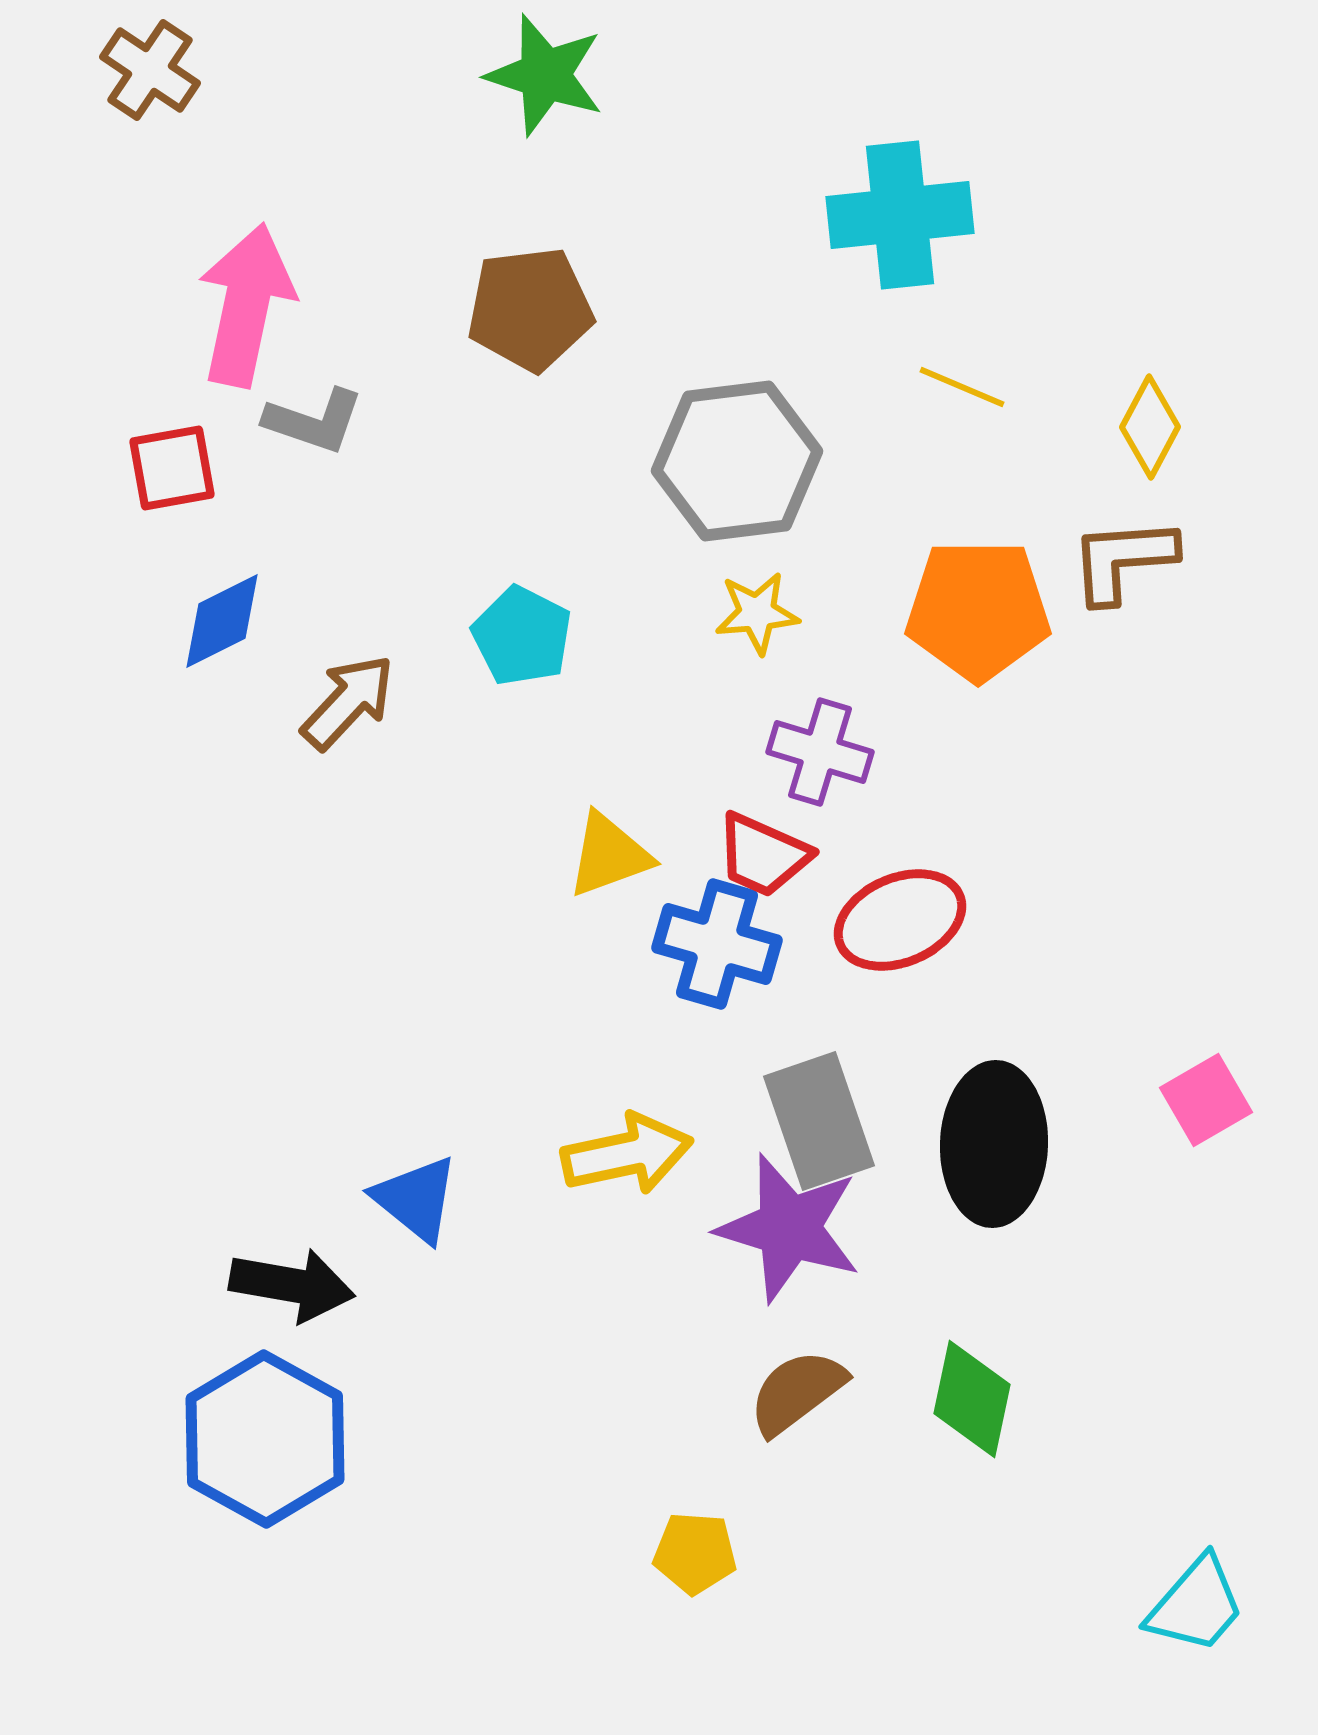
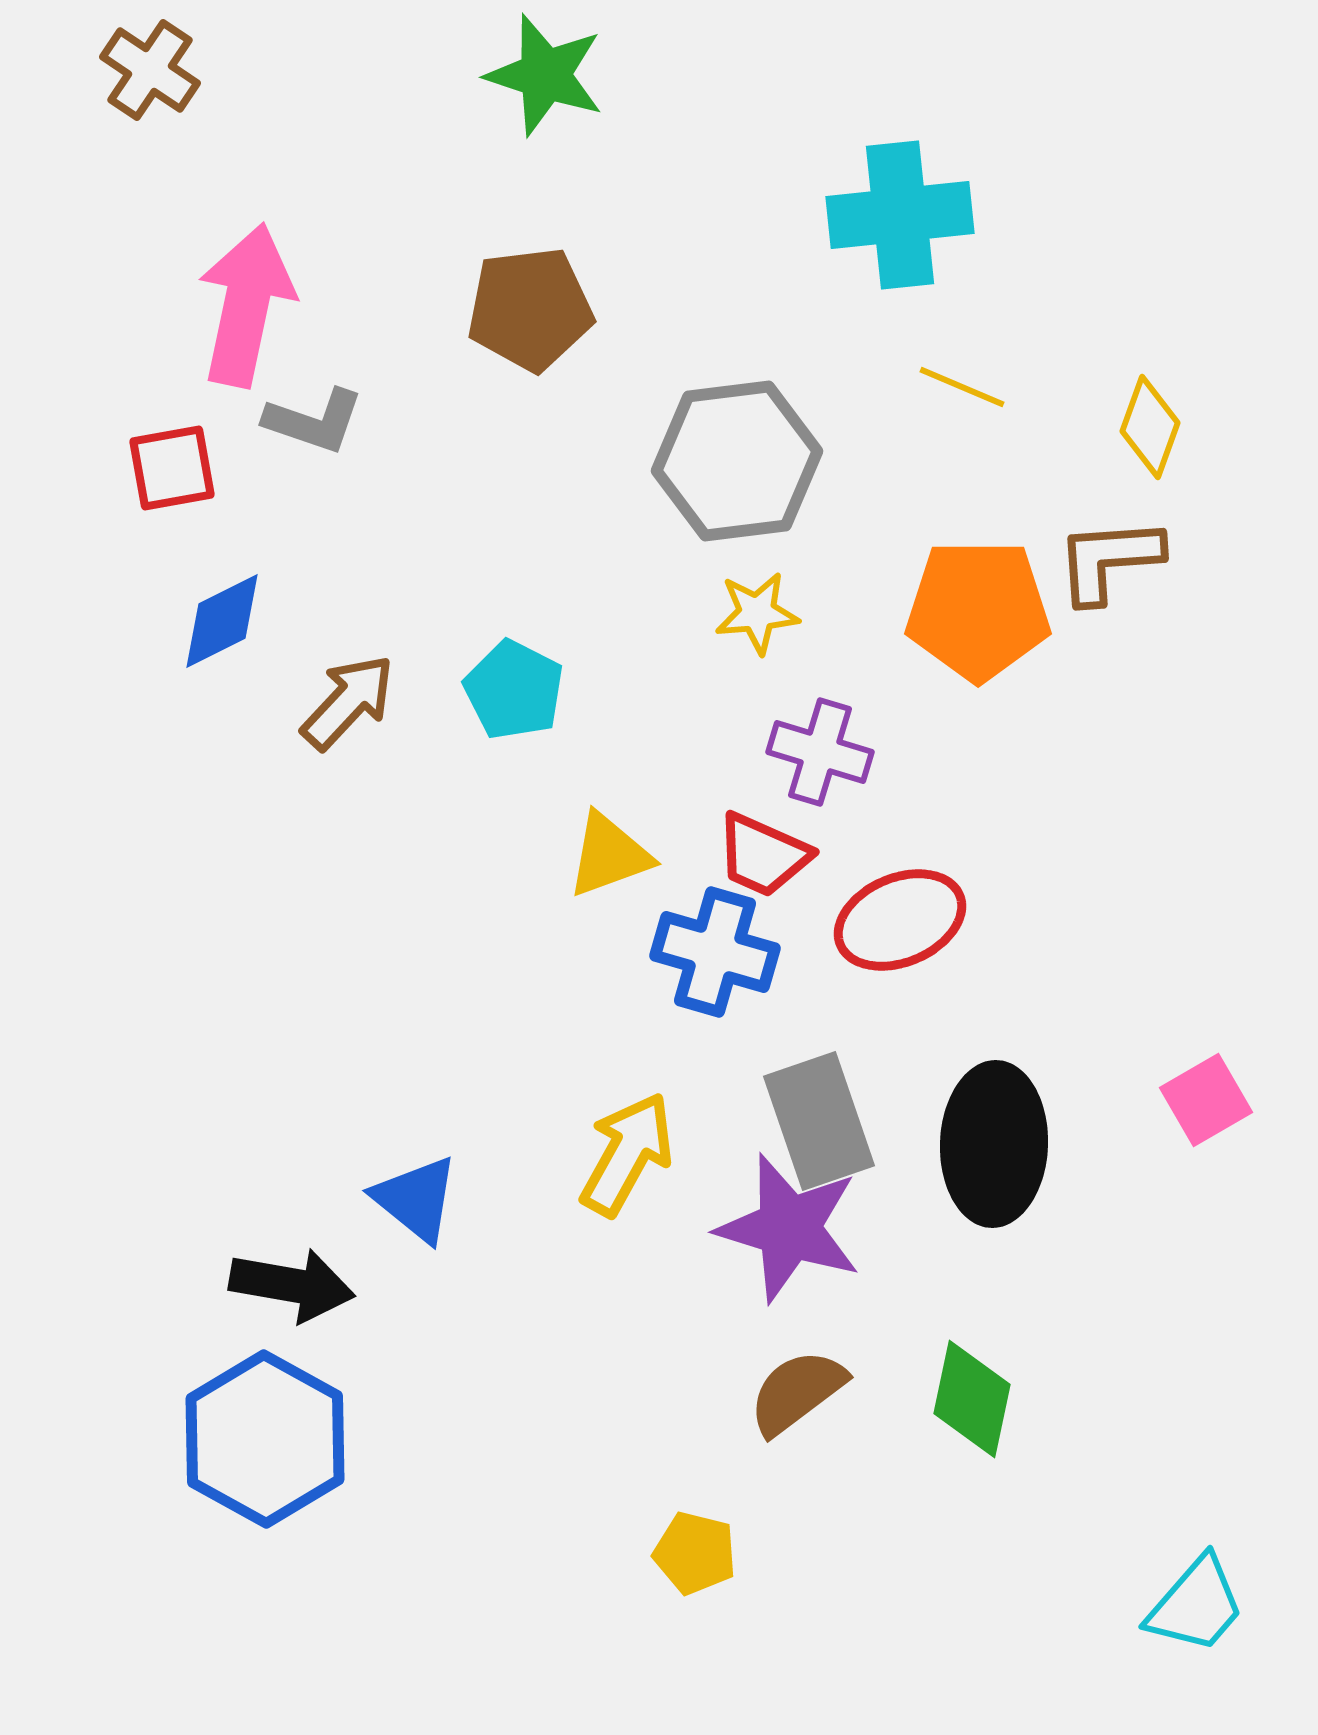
yellow diamond: rotated 8 degrees counterclockwise
brown L-shape: moved 14 px left
cyan pentagon: moved 8 px left, 54 px down
blue cross: moved 2 px left, 8 px down
yellow arrow: rotated 49 degrees counterclockwise
yellow pentagon: rotated 10 degrees clockwise
